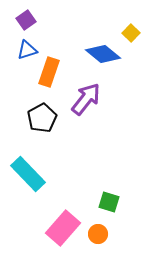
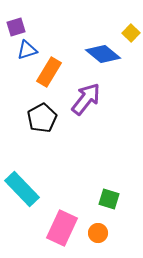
purple square: moved 10 px left, 7 px down; rotated 18 degrees clockwise
orange rectangle: rotated 12 degrees clockwise
cyan rectangle: moved 6 px left, 15 px down
green square: moved 3 px up
pink rectangle: moved 1 px left; rotated 16 degrees counterclockwise
orange circle: moved 1 px up
